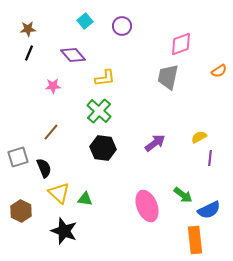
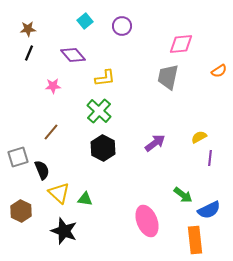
pink diamond: rotated 15 degrees clockwise
black hexagon: rotated 20 degrees clockwise
black semicircle: moved 2 px left, 2 px down
pink ellipse: moved 15 px down
